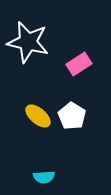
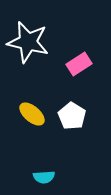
yellow ellipse: moved 6 px left, 2 px up
